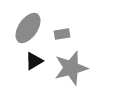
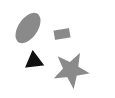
black triangle: rotated 24 degrees clockwise
gray star: moved 2 px down; rotated 8 degrees clockwise
